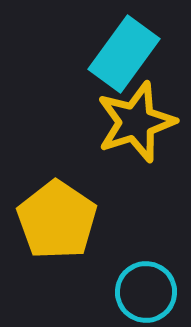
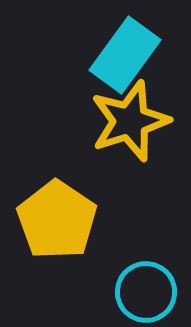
cyan rectangle: moved 1 px right, 1 px down
yellow star: moved 6 px left, 1 px up
